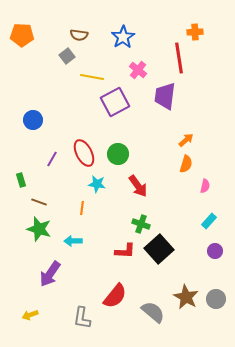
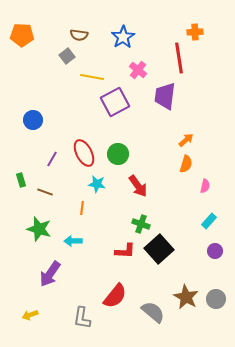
brown line: moved 6 px right, 10 px up
